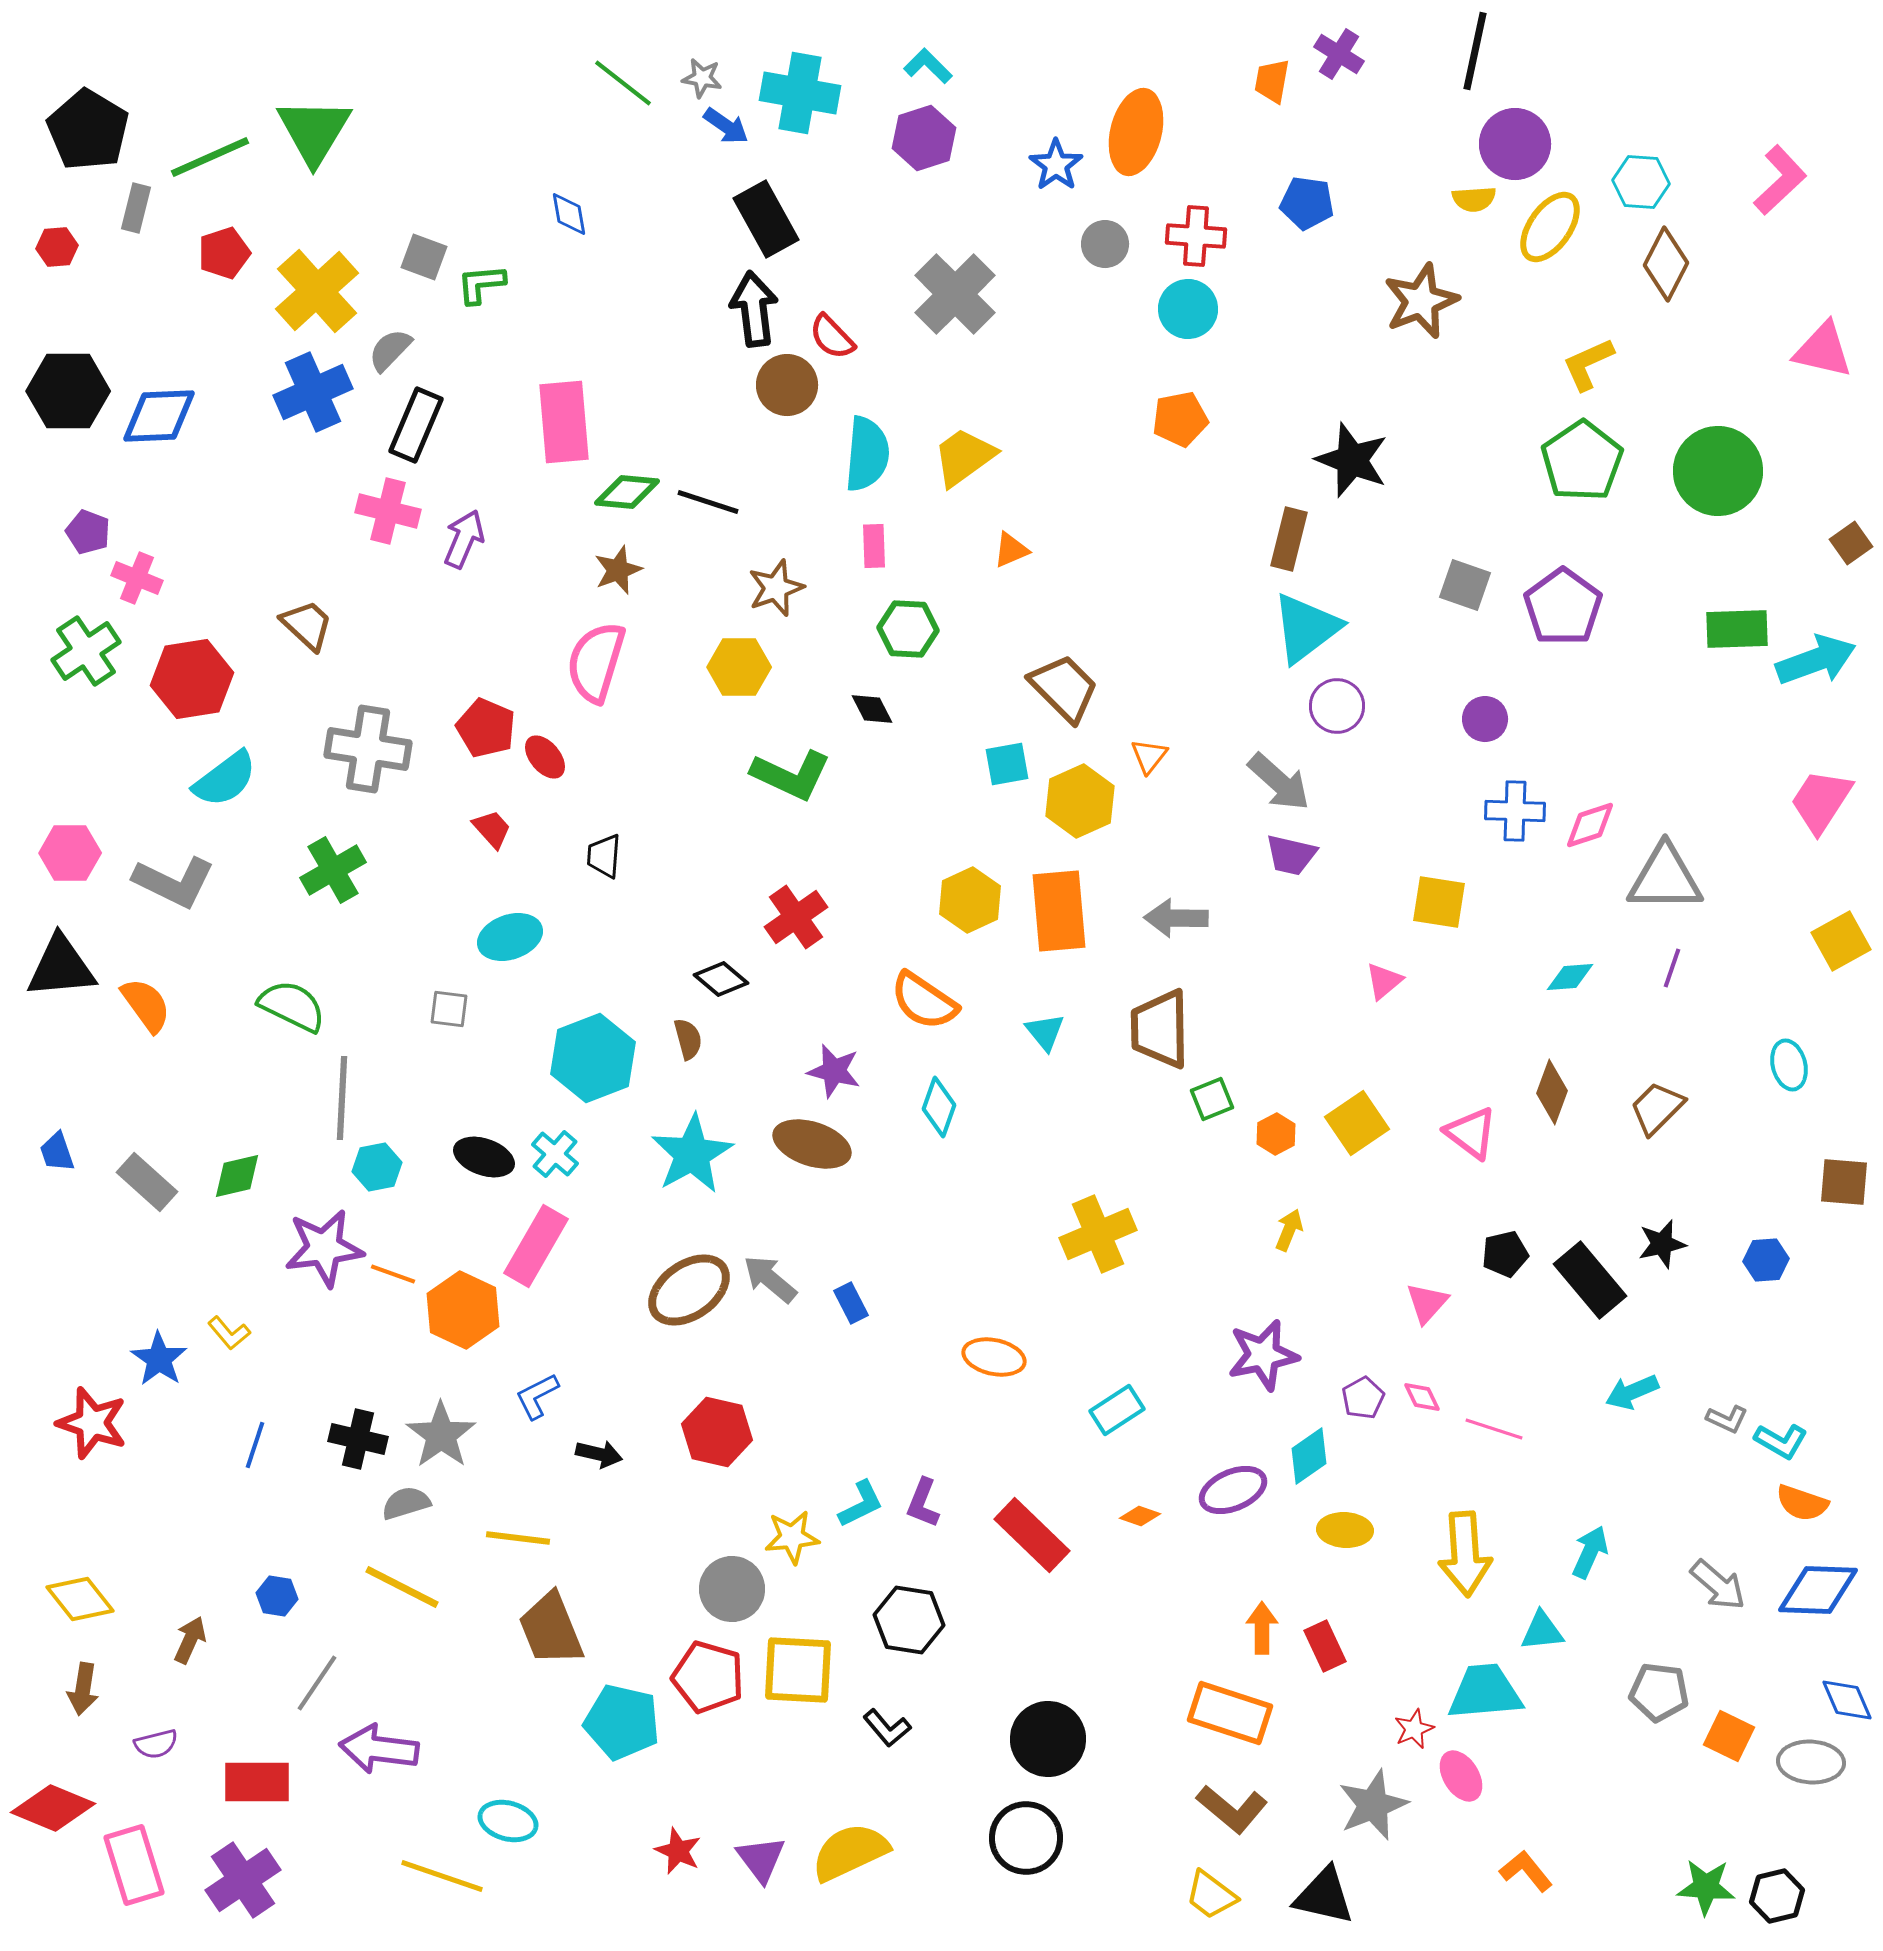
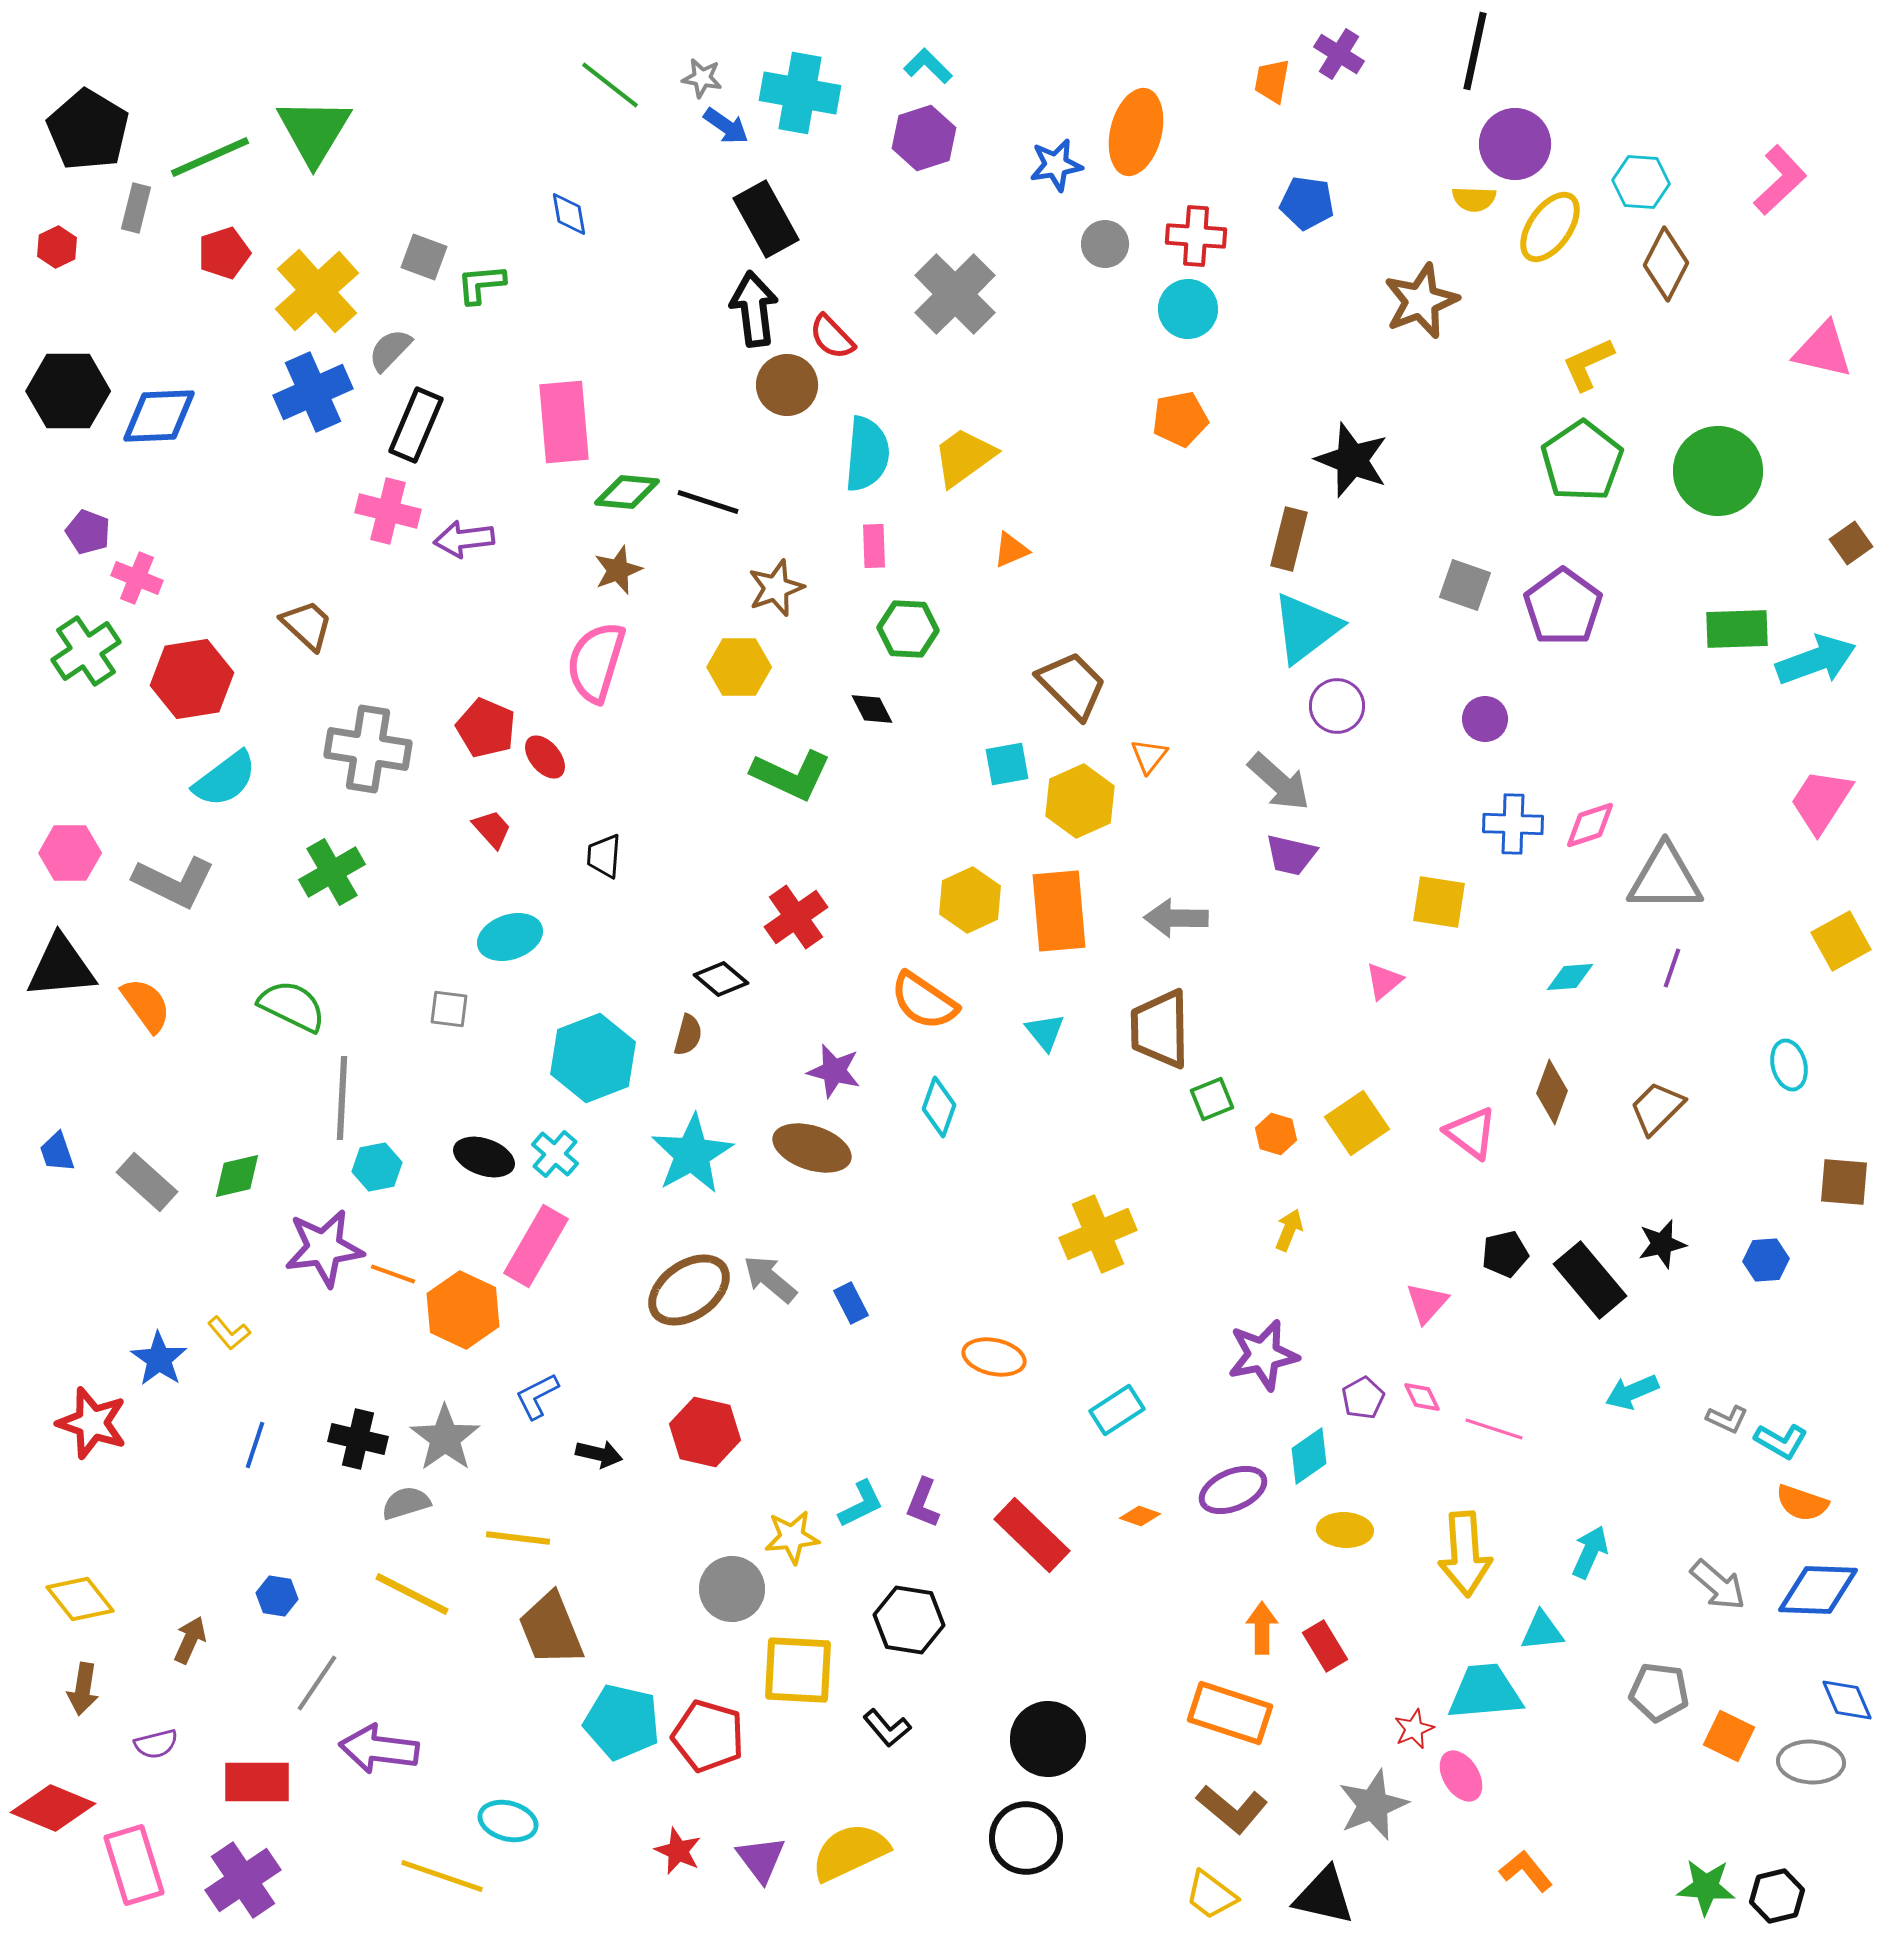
green line at (623, 83): moved 13 px left, 2 px down
blue star at (1056, 165): rotated 26 degrees clockwise
yellow semicircle at (1474, 199): rotated 6 degrees clockwise
red hexagon at (57, 247): rotated 21 degrees counterclockwise
purple arrow at (464, 539): rotated 120 degrees counterclockwise
brown trapezoid at (1064, 688): moved 8 px right, 3 px up
blue cross at (1515, 811): moved 2 px left, 13 px down
green cross at (333, 870): moved 1 px left, 2 px down
brown semicircle at (688, 1039): moved 4 px up; rotated 30 degrees clockwise
orange hexagon at (1276, 1134): rotated 15 degrees counterclockwise
brown ellipse at (812, 1144): moved 4 px down
red hexagon at (717, 1432): moved 12 px left
gray star at (441, 1435): moved 4 px right, 3 px down
yellow line at (402, 1587): moved 10 px right, 7 px down
red rectangle at (1325, 1646): rotated 6 degrees counterclockwise
red pentagon at (708, 1677): moved 59 px down
